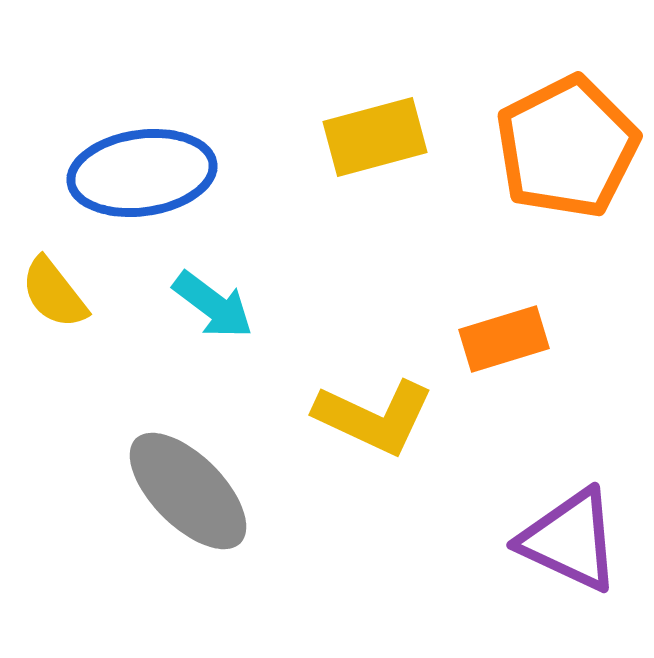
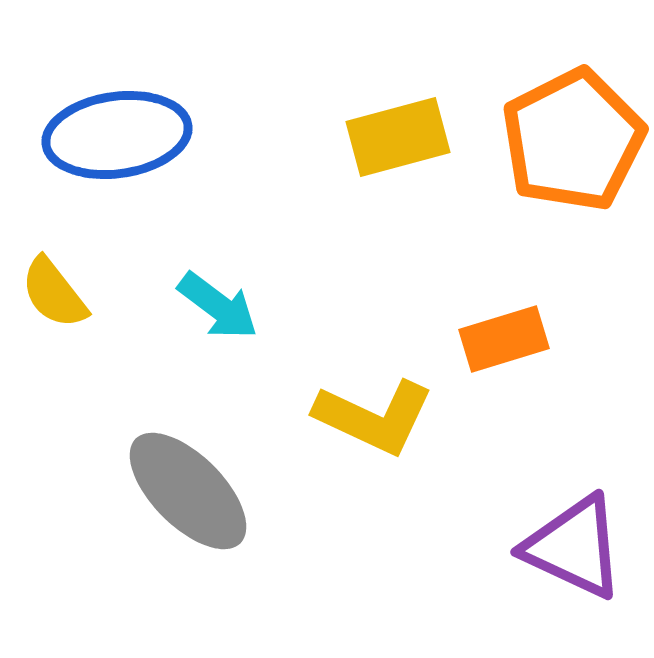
yellow rectangle: moved 23 px right
orange pentagon: moved 6 px right, 7 px up
blue ellipse: moved 25 px left, 38 px up
cyan arrow: moved 5 px right, 1 px down
purple triangle: moved 4 px right, 7 px down
